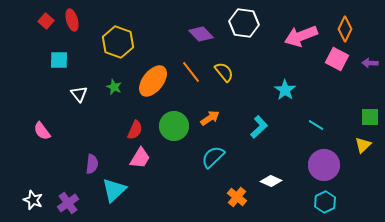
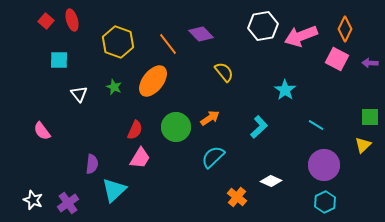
white hexagon: moved 19 px right, 3 px down; rotated 16 degrees counterclockwise
orange line: moved 23 px left, 28 px up
green circle: moved 2 px right, 1 px down
